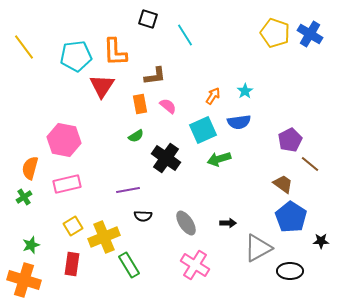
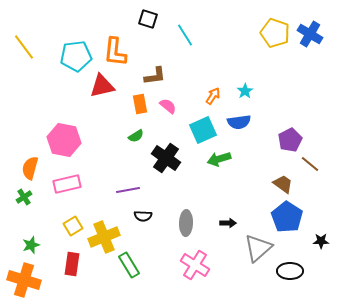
orange L-shape: rotated 8 degrees clockwise
red triangle: rotated 44 degrees clockwise
blue pentagon: moved 4 px left
gray ellipse: rotated 35 degrees clockwise
gray triangle: rotated 12 degrees counterclockwise
